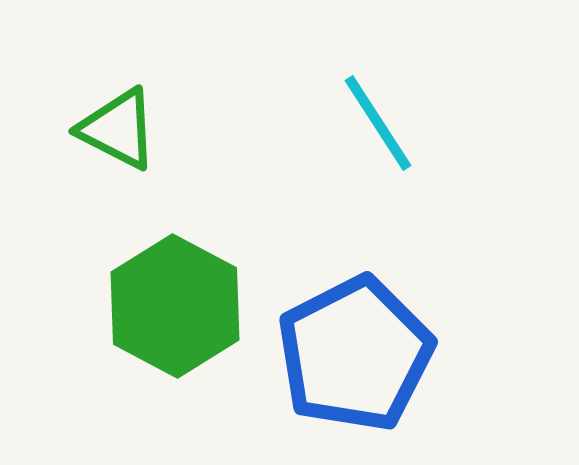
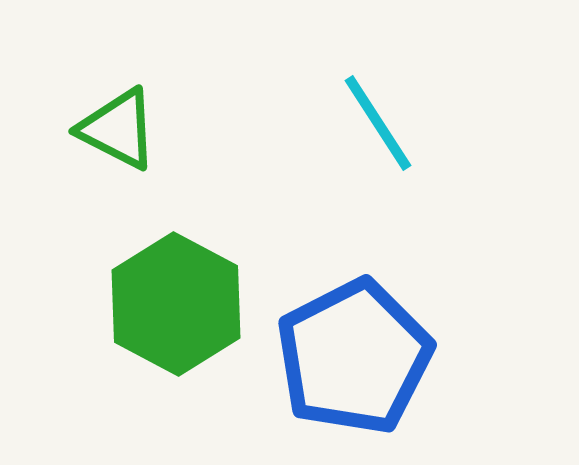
green hexagon: moved 1 px right, 2 px up
blue pentagon: moved 1 px left, 3 px down
